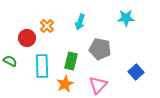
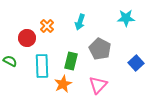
gray pentagon: rotated 15 degrees clockwise
blue square: moved 9 px up
orange star: moved 2 px left
